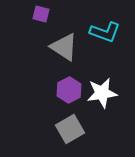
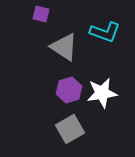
purple hexagon: rotated 10 degrees clockwise
